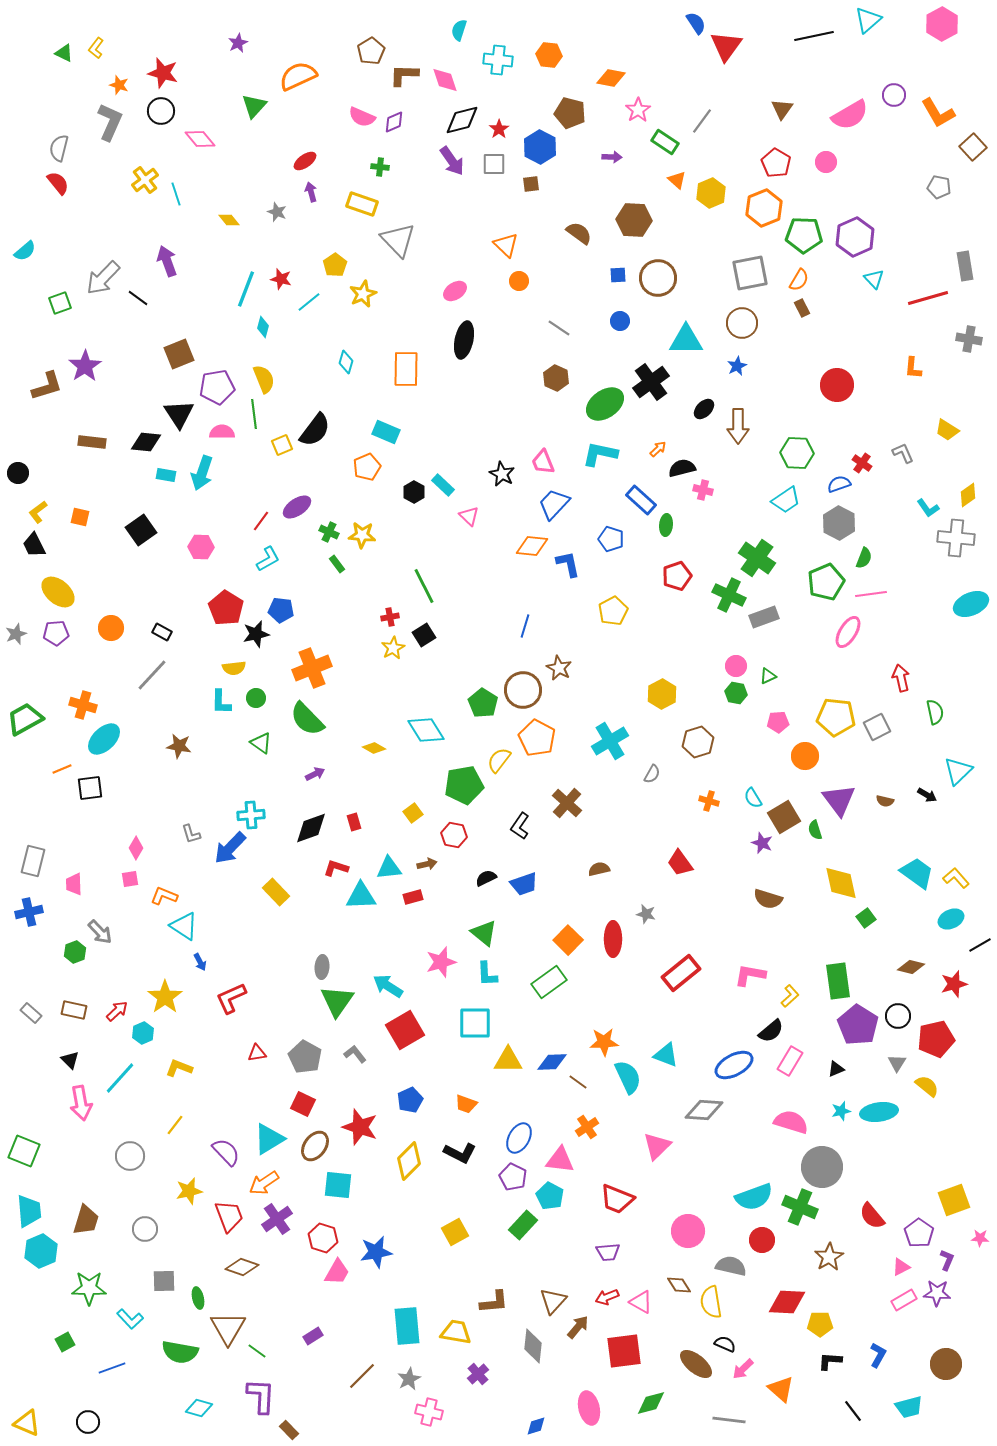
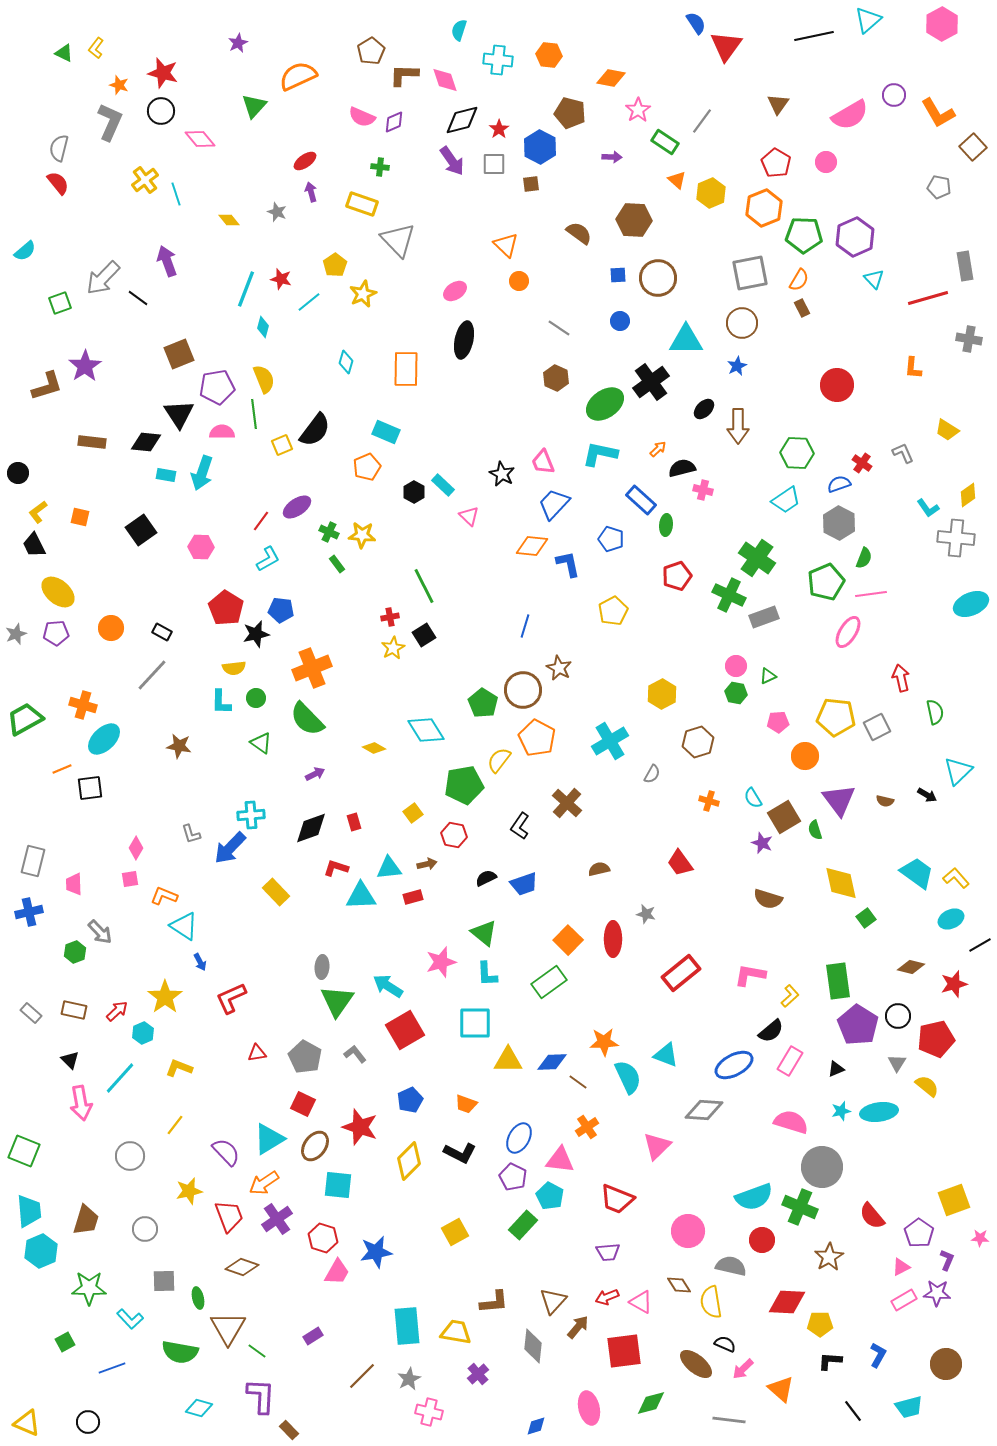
brown triangle at (782, 109): moved 4 px left, 5 px up
